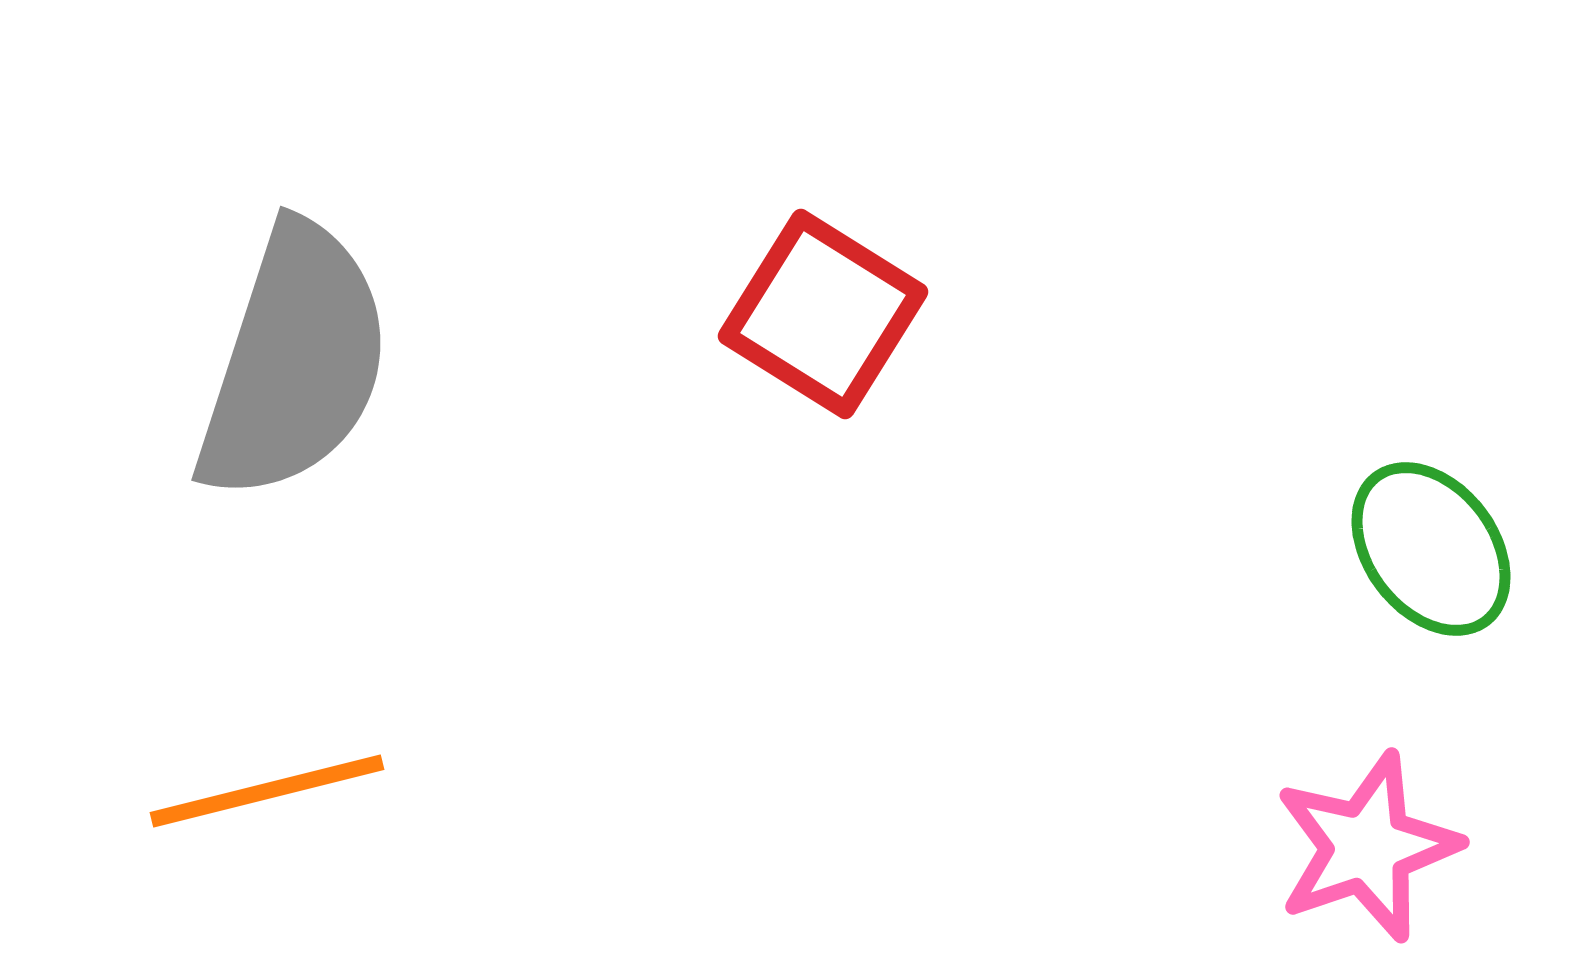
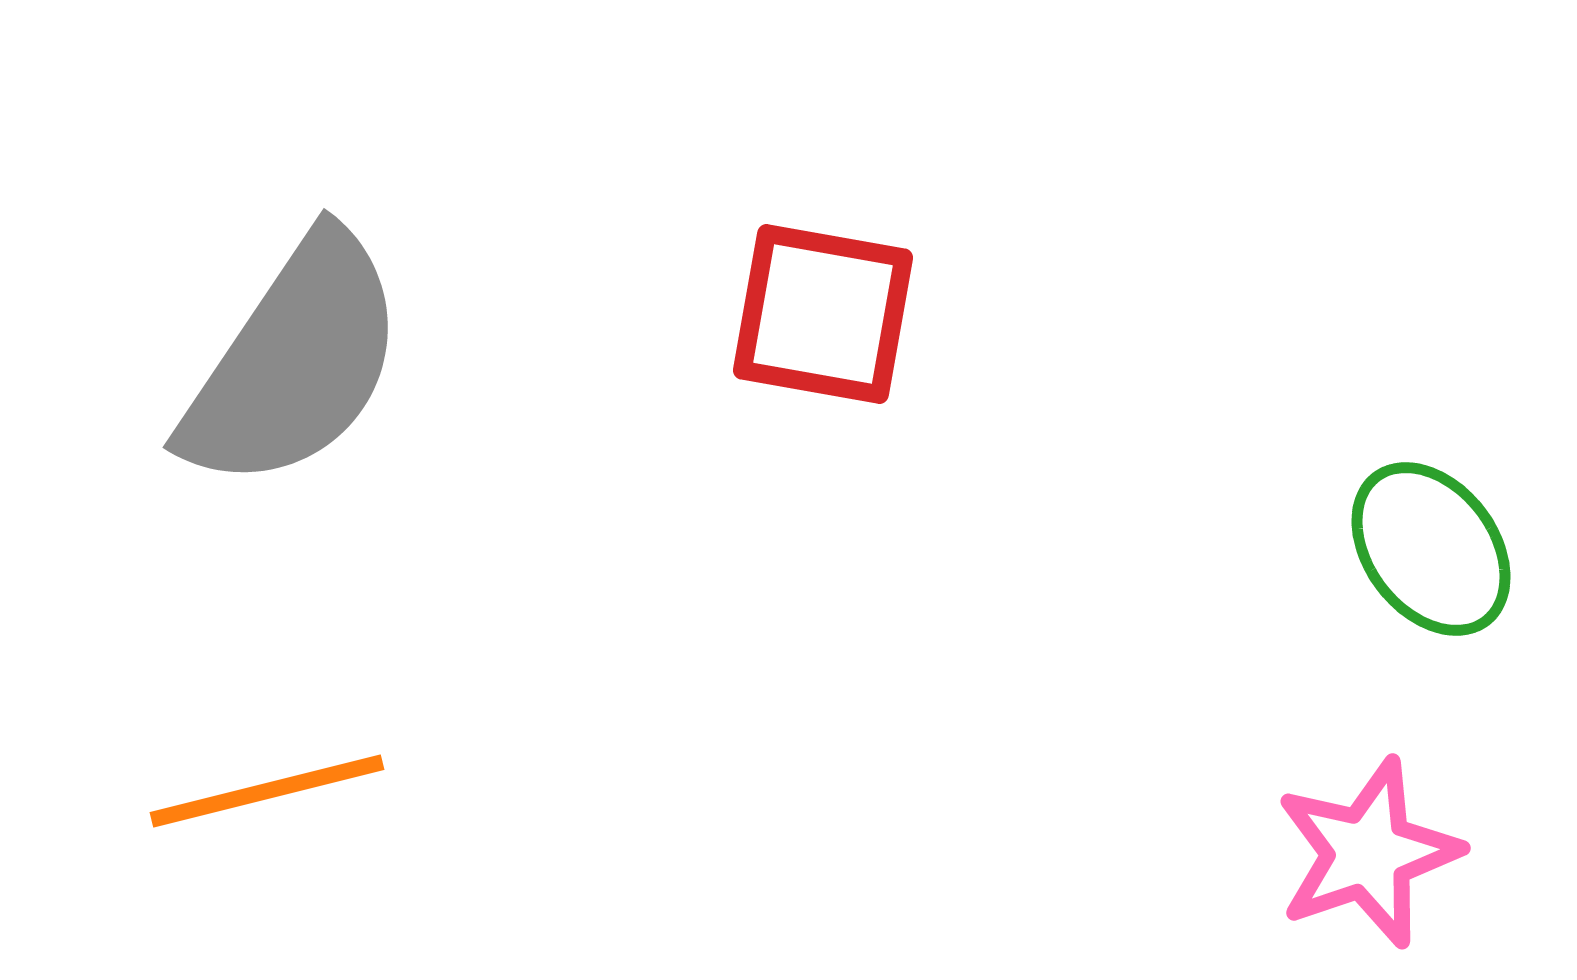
red square: rotated 22 degrees counterclockwise
gray semicircle: rotated 16 degrees clockwise
pink star: moved 1 px right, 6 px down
